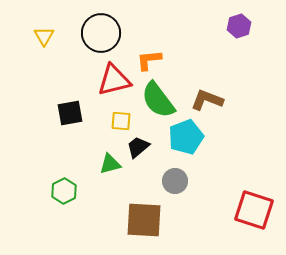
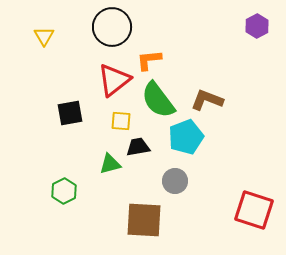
purple hexagon: moved 18 px right; rotated 10 degrees counterclockwise
black circle: moved 11 px right, 6 px up
red triangle: rotated 24 degrees counterclockwise
black trapezoid: rotated 30 degrees clockwise
